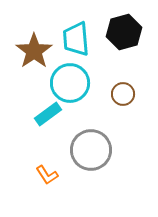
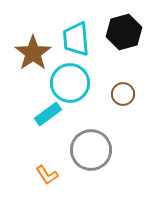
brown star: moved 1 px left, 2 px down
